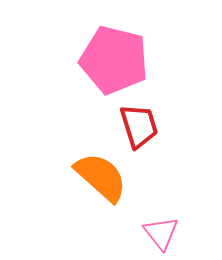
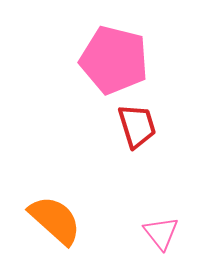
red trapezoid: moved 2 px left
orange semicircle: moved 46 px left, 43 px down
